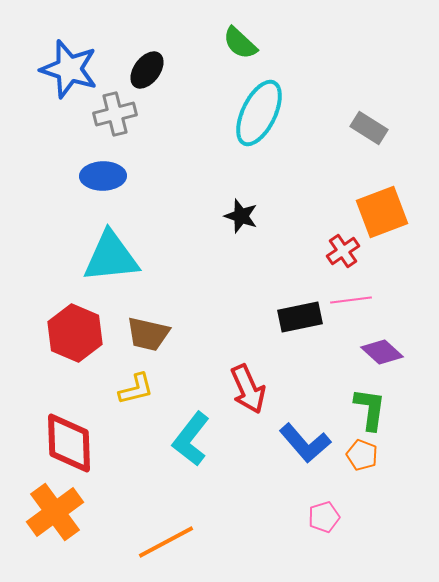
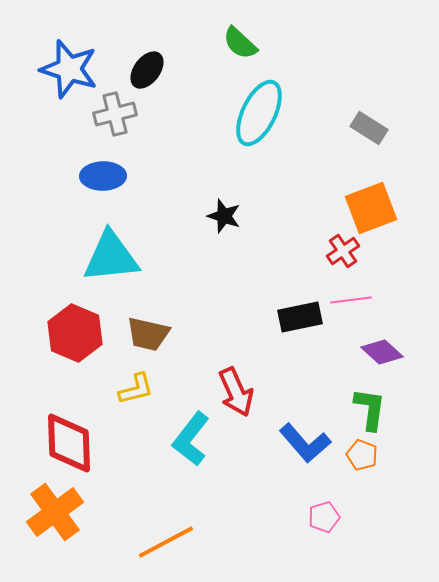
orange square: moved 11 px left, 4 px up
black star: moved 17 px left
red arrow: moved 12 px left, 3 px down
